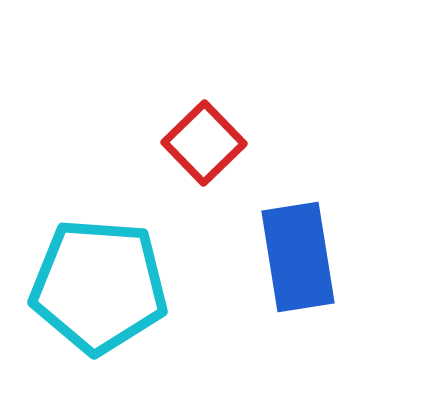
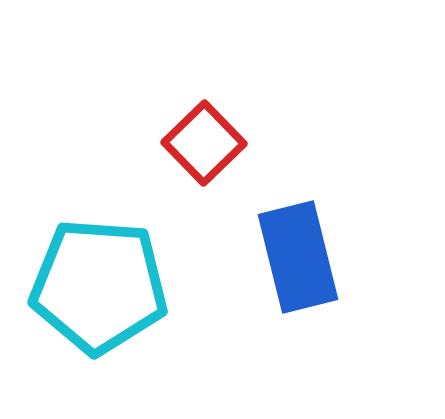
blue rectangle: rotated 5 degrees counterclockwise
